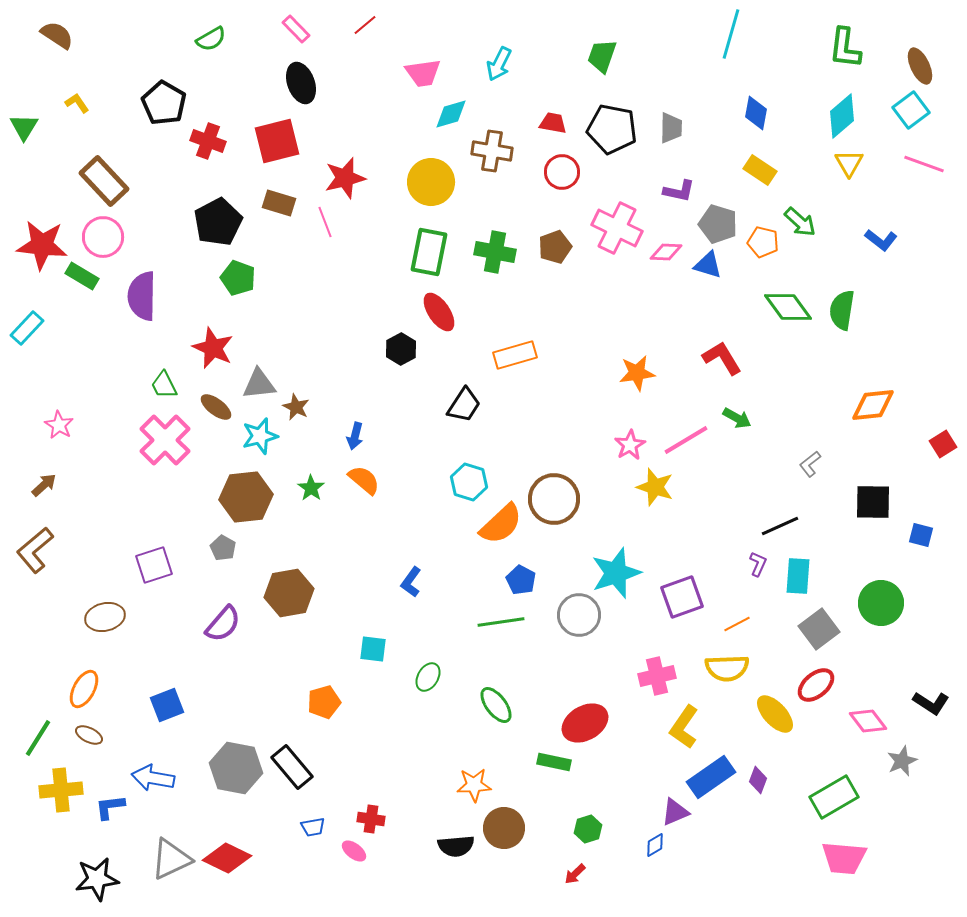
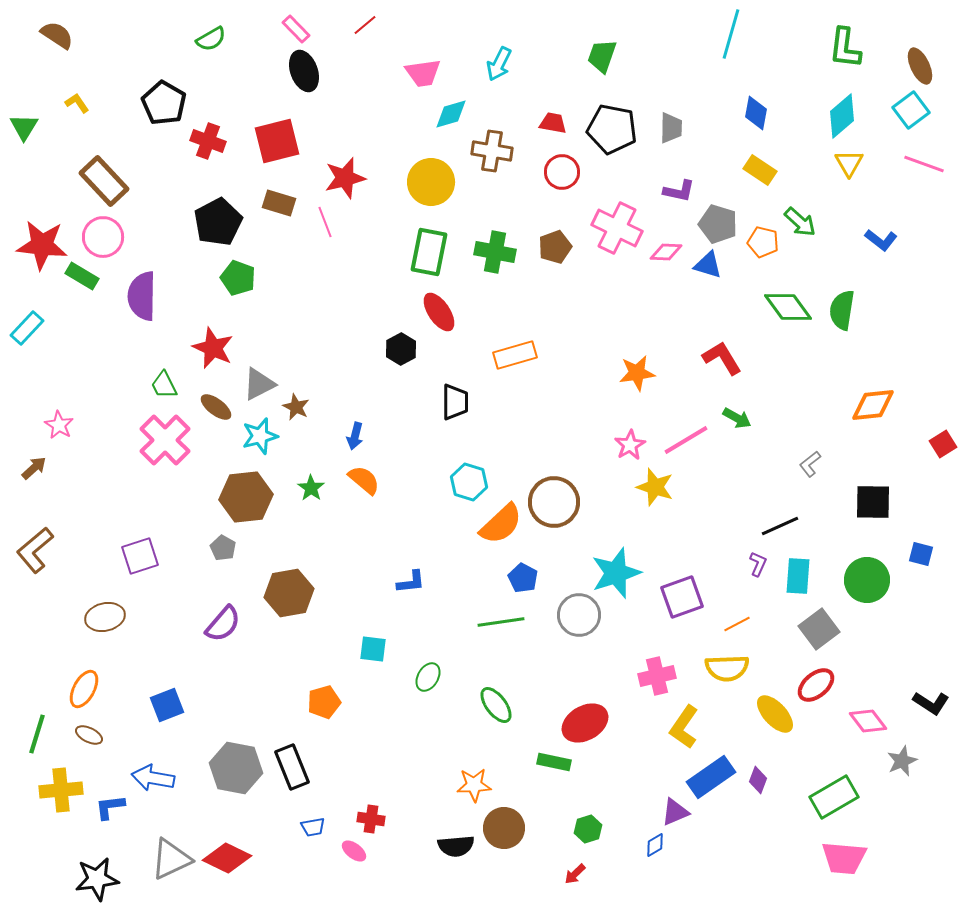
black ellipse at (301, 83): moved 3 px right, 12 px up
gray triangle at (259, 384): rotated 21 degrees counterclockwise
black trapezoid at (464, 405): moved 9 px left, 3 px up; rotated 33 degrees counterclockwise
brown arrow at (44, 485): moved 10 px left, 17 px up
brown circle at (554, 499): moved 3 px down
blue square at (921, 535): moved 19 px down
purple square at (154, 565): moved 14 px left, 9 px up
blue pentagon at (521, 580): moved 2 px right, 2 px up
blue L-shape at (411, 582): rotated 132 degrees counterclockwise
green circle at (881, 603): moved 14 px left, 23 px up
green line at (38, 738): moved 1 px left, 4 px up; rotated 15 degrees counterclockwise
black rectangle at (292, 767): rotated 18 degrees clockwise
